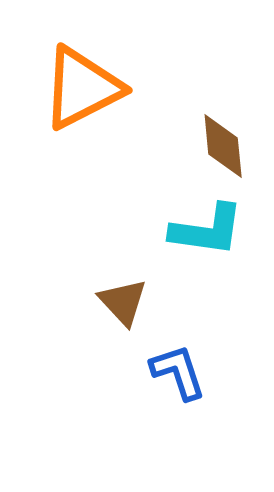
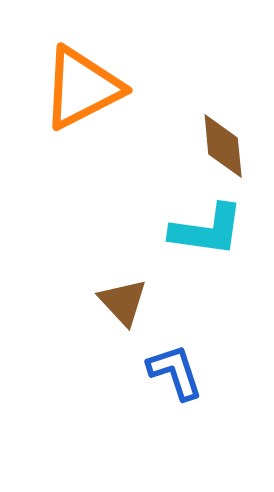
blue L-shape: moved 3 px left
